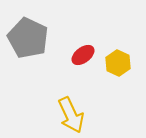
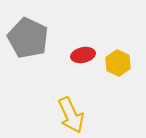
red ellipse: rotated 25 degrees clockwise
